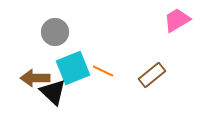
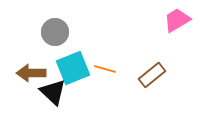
orange line: moved 2 px right, 2 px up; rotated 10 degrees counterclockwise
brown arrow: moved 4 px left, 5 px up
